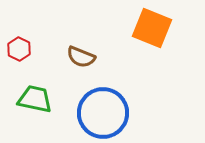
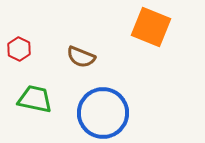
orange square: moved 1 px left, 1 px up
